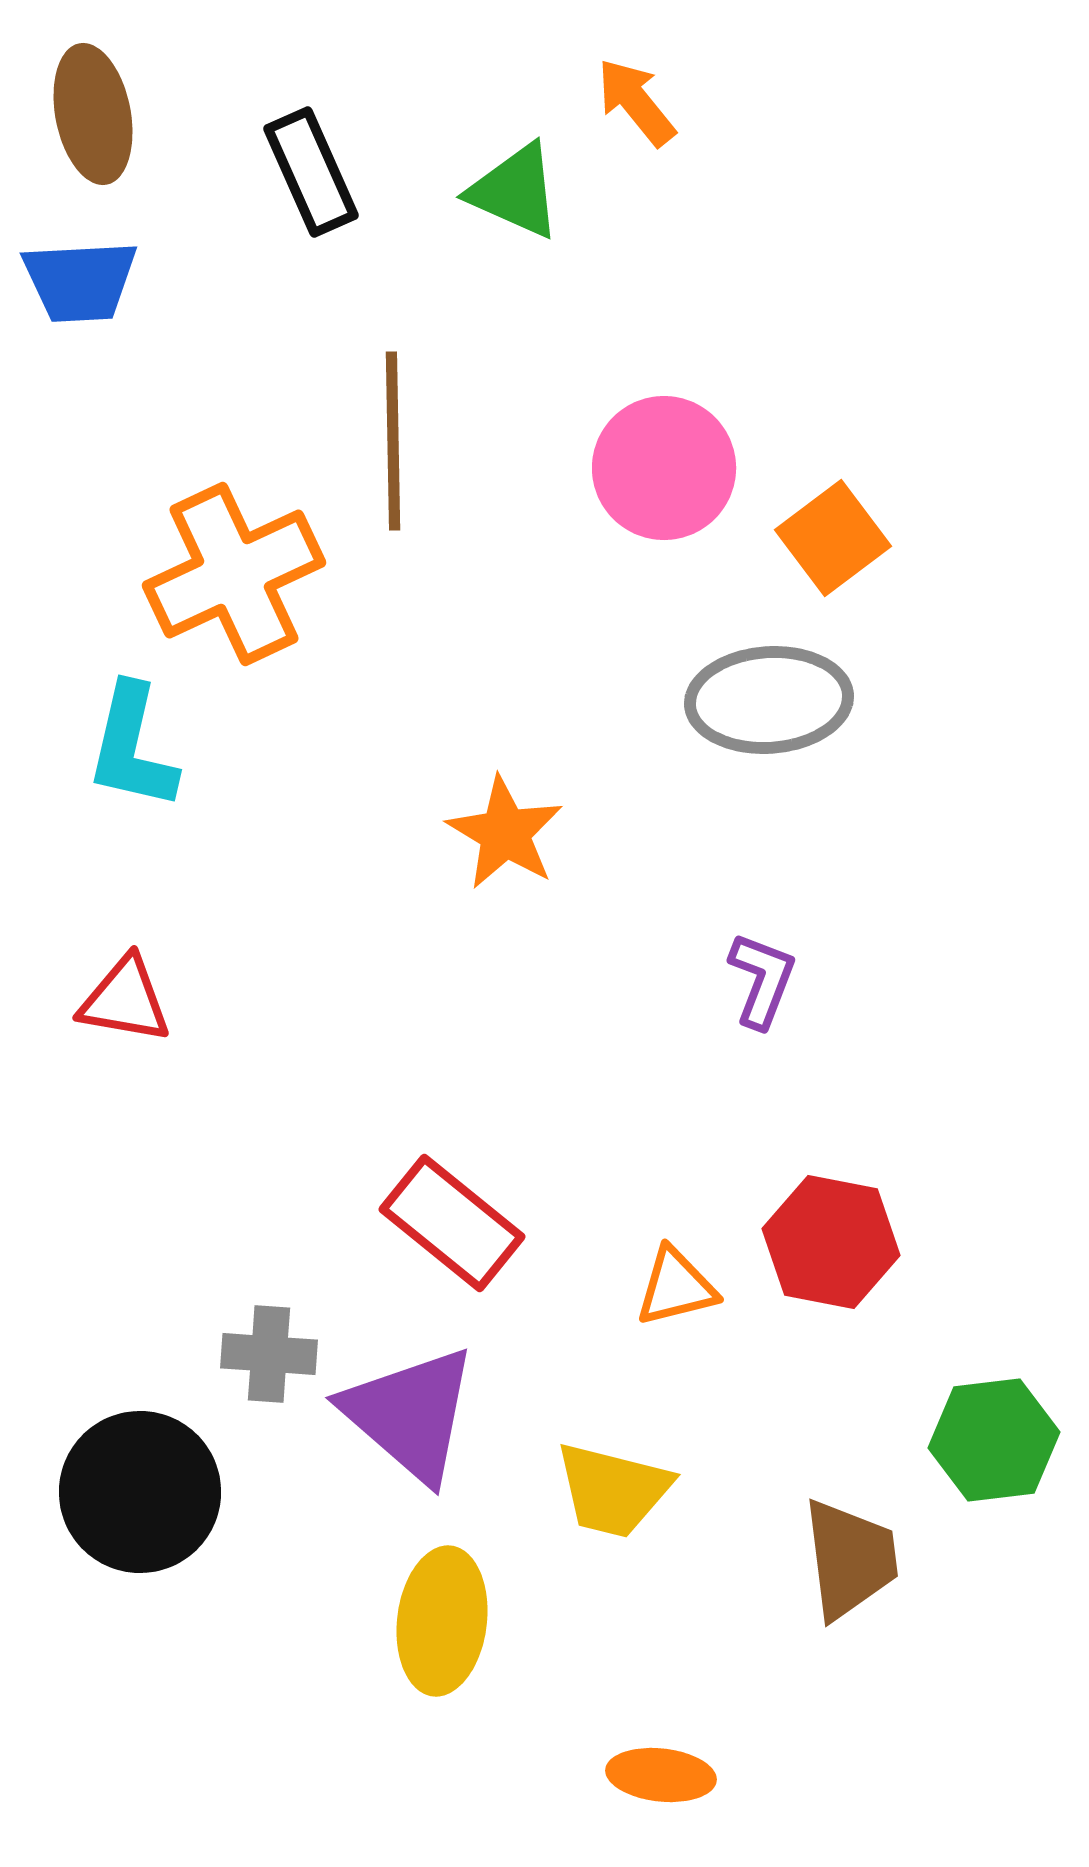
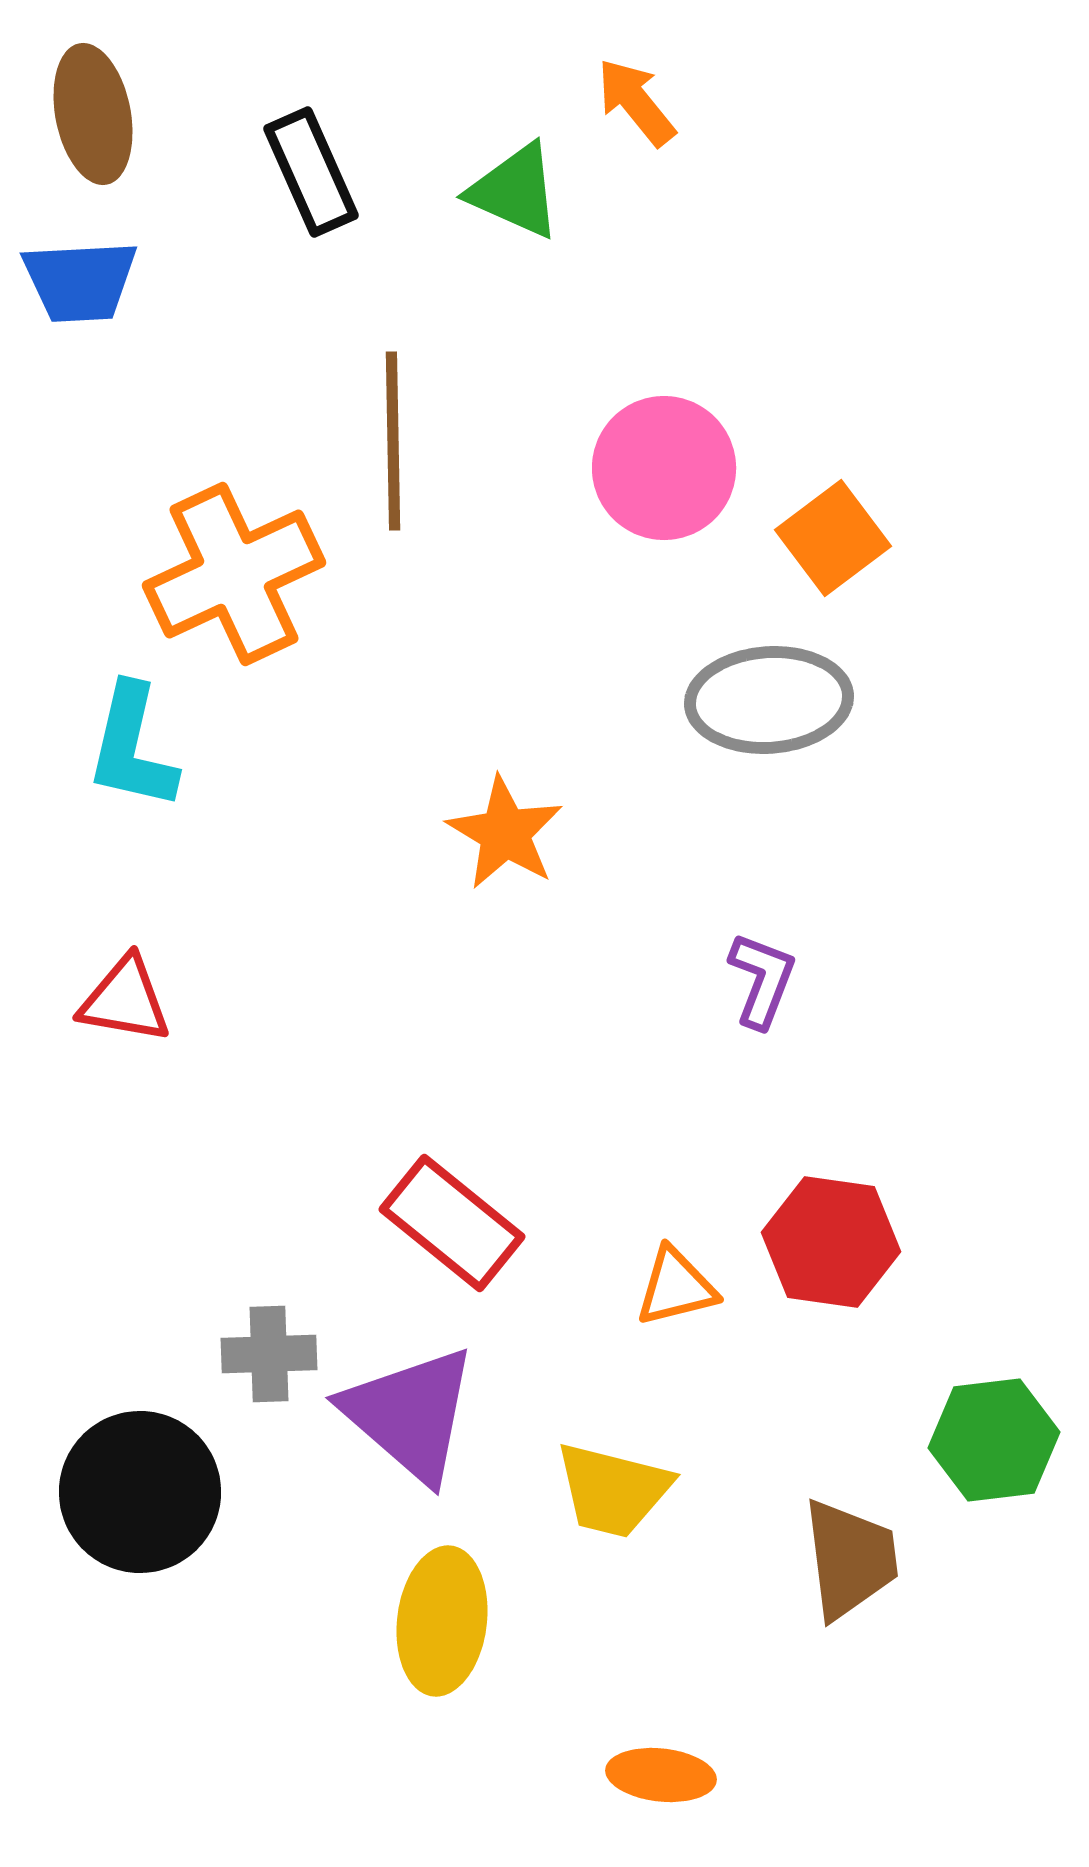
red hexagon: rotated 3 degrees counterclockwise
gray cross: rotated 6 degrees counterclockwise
